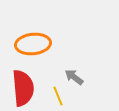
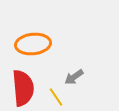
gray arrow: rotated 72 degrees counterclockwise
yellow line: moved 2 px left, 1 px down; rotated 12 degrees counterclockwise
